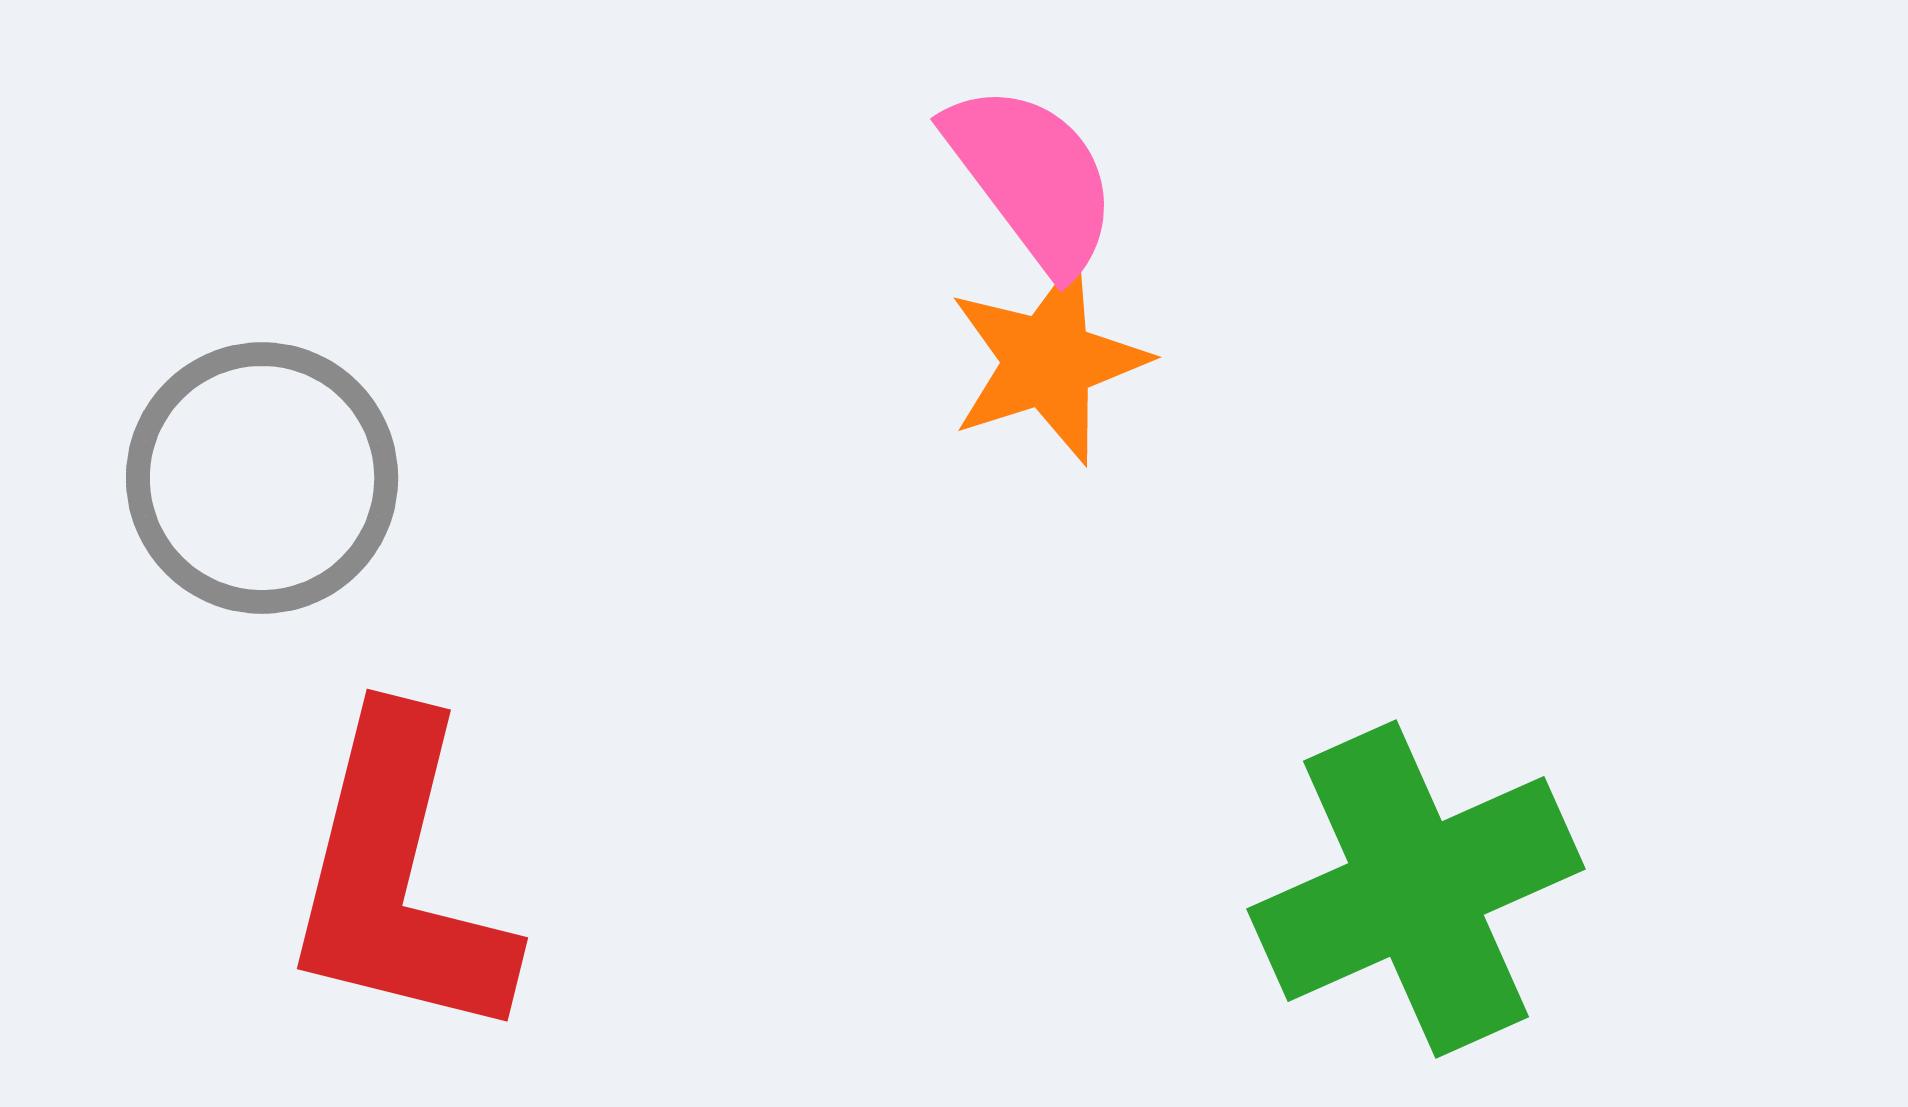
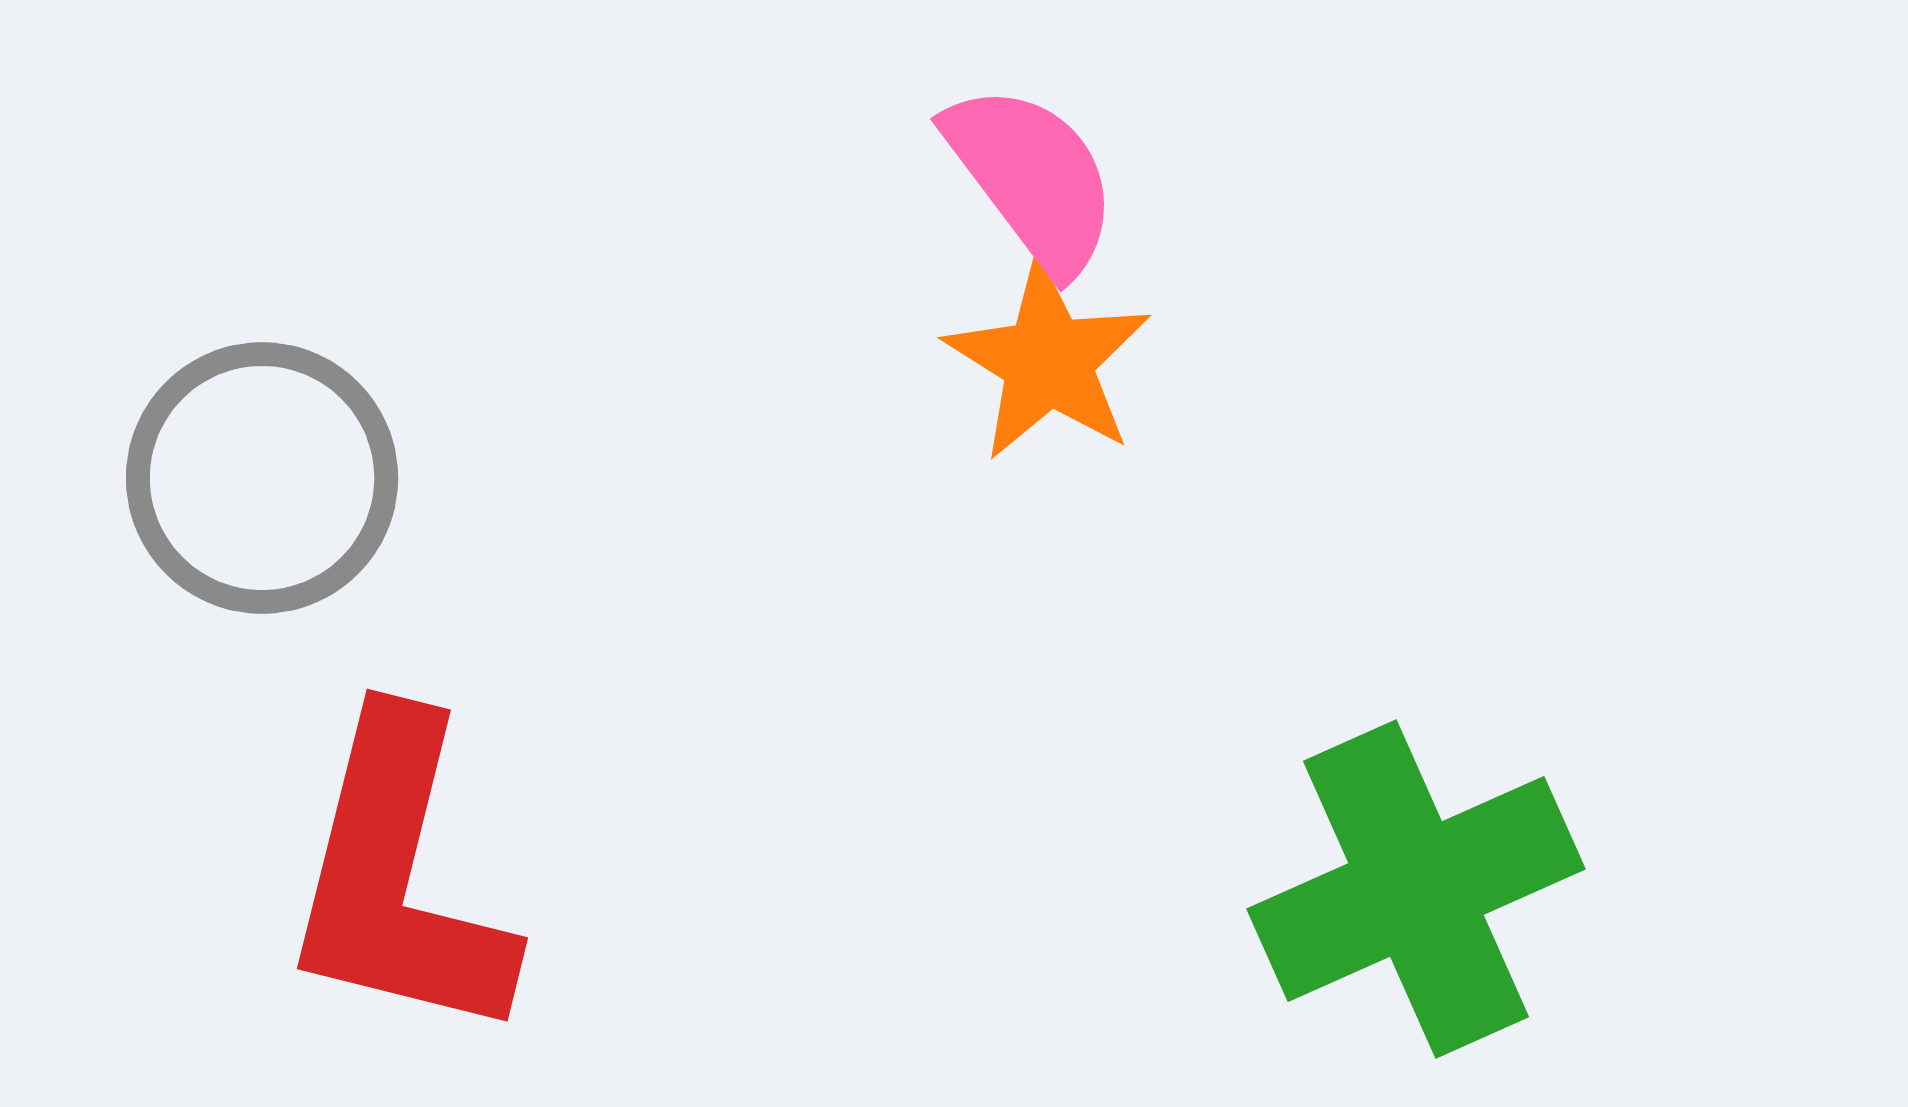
orange star: rotated 22 degrees counterclockwise
